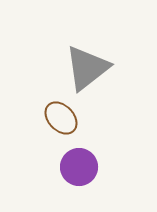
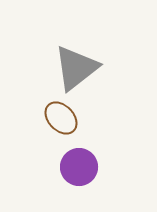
gray triangle: moved 11 px left
